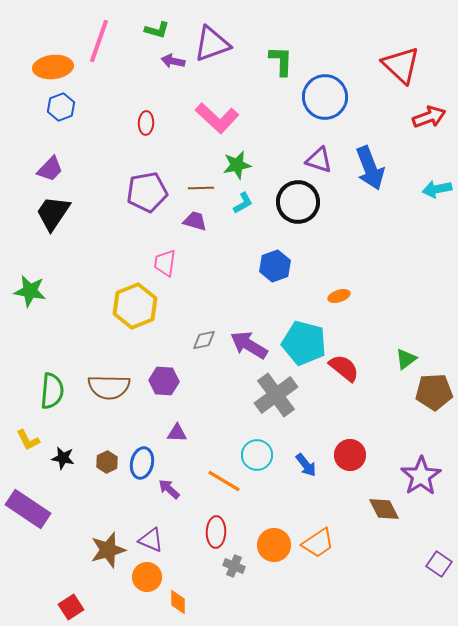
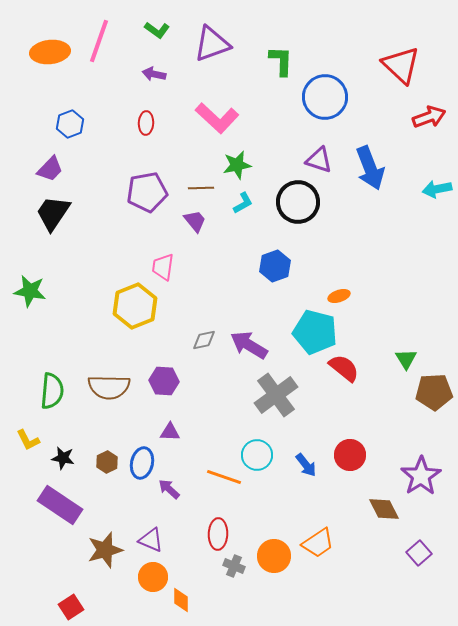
green L-shape at (157, 30): rotated 20 degrees clockwise
purple arrow at (173, 61): moved 19 px left, 13 px down
orange ellipse at (53, 67): moved 3 px left, 15 px up
blue hexagon at (61, 107): moved 9 px right, 17 px down
purple trapezoid at (195, 221): rotated 35 degrees clockwise
pink trapezoid at (165, 263): moved 2 px left, 4 px down
cyan pentagon at (304, 343): moved 11 px right, 11 px up
green triangle at (406, 359): rotated 25 degrees counterclockwise
purple triangle at (177, 433): moved 7 px left, 1 px up
orange line at (224, 481): moved 4 px up; rotated 12 degrees counterclockwise
purple rectangle at (28, 509): moved 32 px right, 4 px up
red ellipse at (216, 532): moved 2 px right, 2 px down
orange circle at (274, 545): moved 11 px down
brown star at (108, 550): moved 3 px left
purple square at (439, 564): moved 20 px left, 11 px up; rotated 15 degrees clockwise
orange circle at (147, 577): moved 6 px right
orange diamond at (178, 602): moved 3 px right, 2 px up
